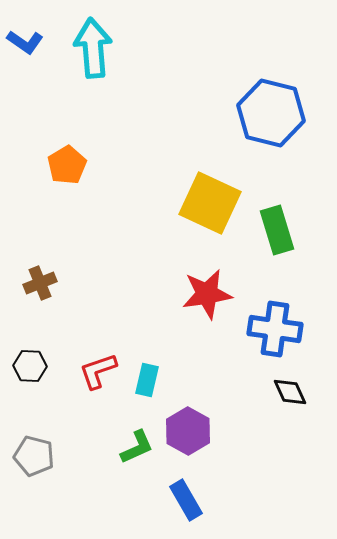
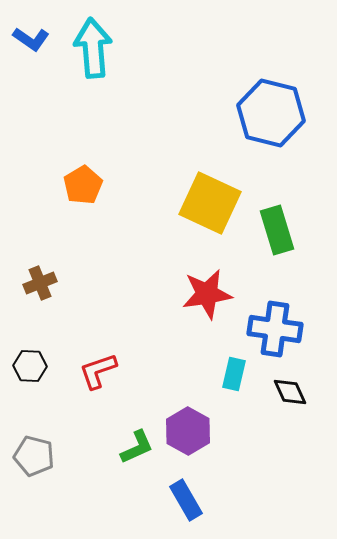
blue L-shape: moved 6 px right, 3 px up
orange pentagon: moved 16 px right, 20 px down
cyan rectangle: moved 87 px right, 6 px up
